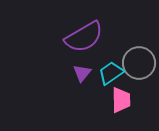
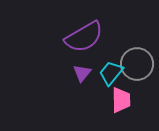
gray circle: moved 2 px left, 1 px down
cyan trapezoid: rotated 16 degrees counterclockwise
